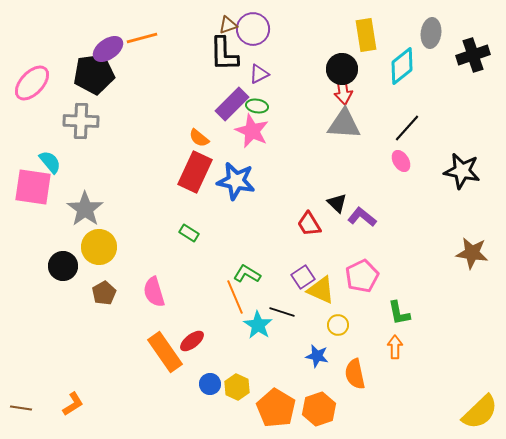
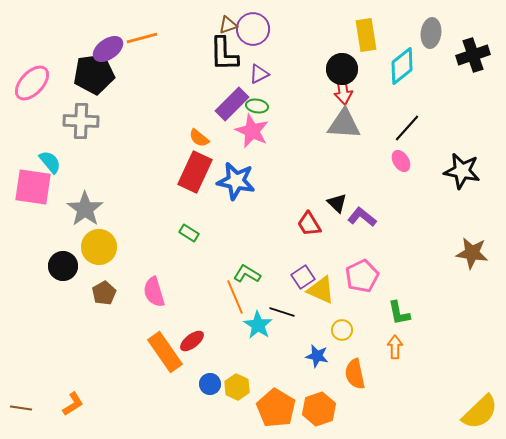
yellow circle at (338, 325): moved 4 px right, 5 px down
